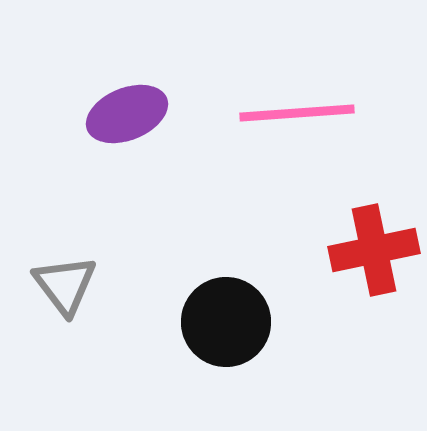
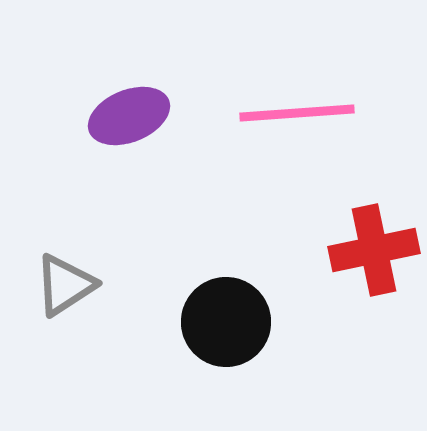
purple ellipse: moved 2 px right, 2 px down
gray triangle: rotated 34 degrees clockwise
